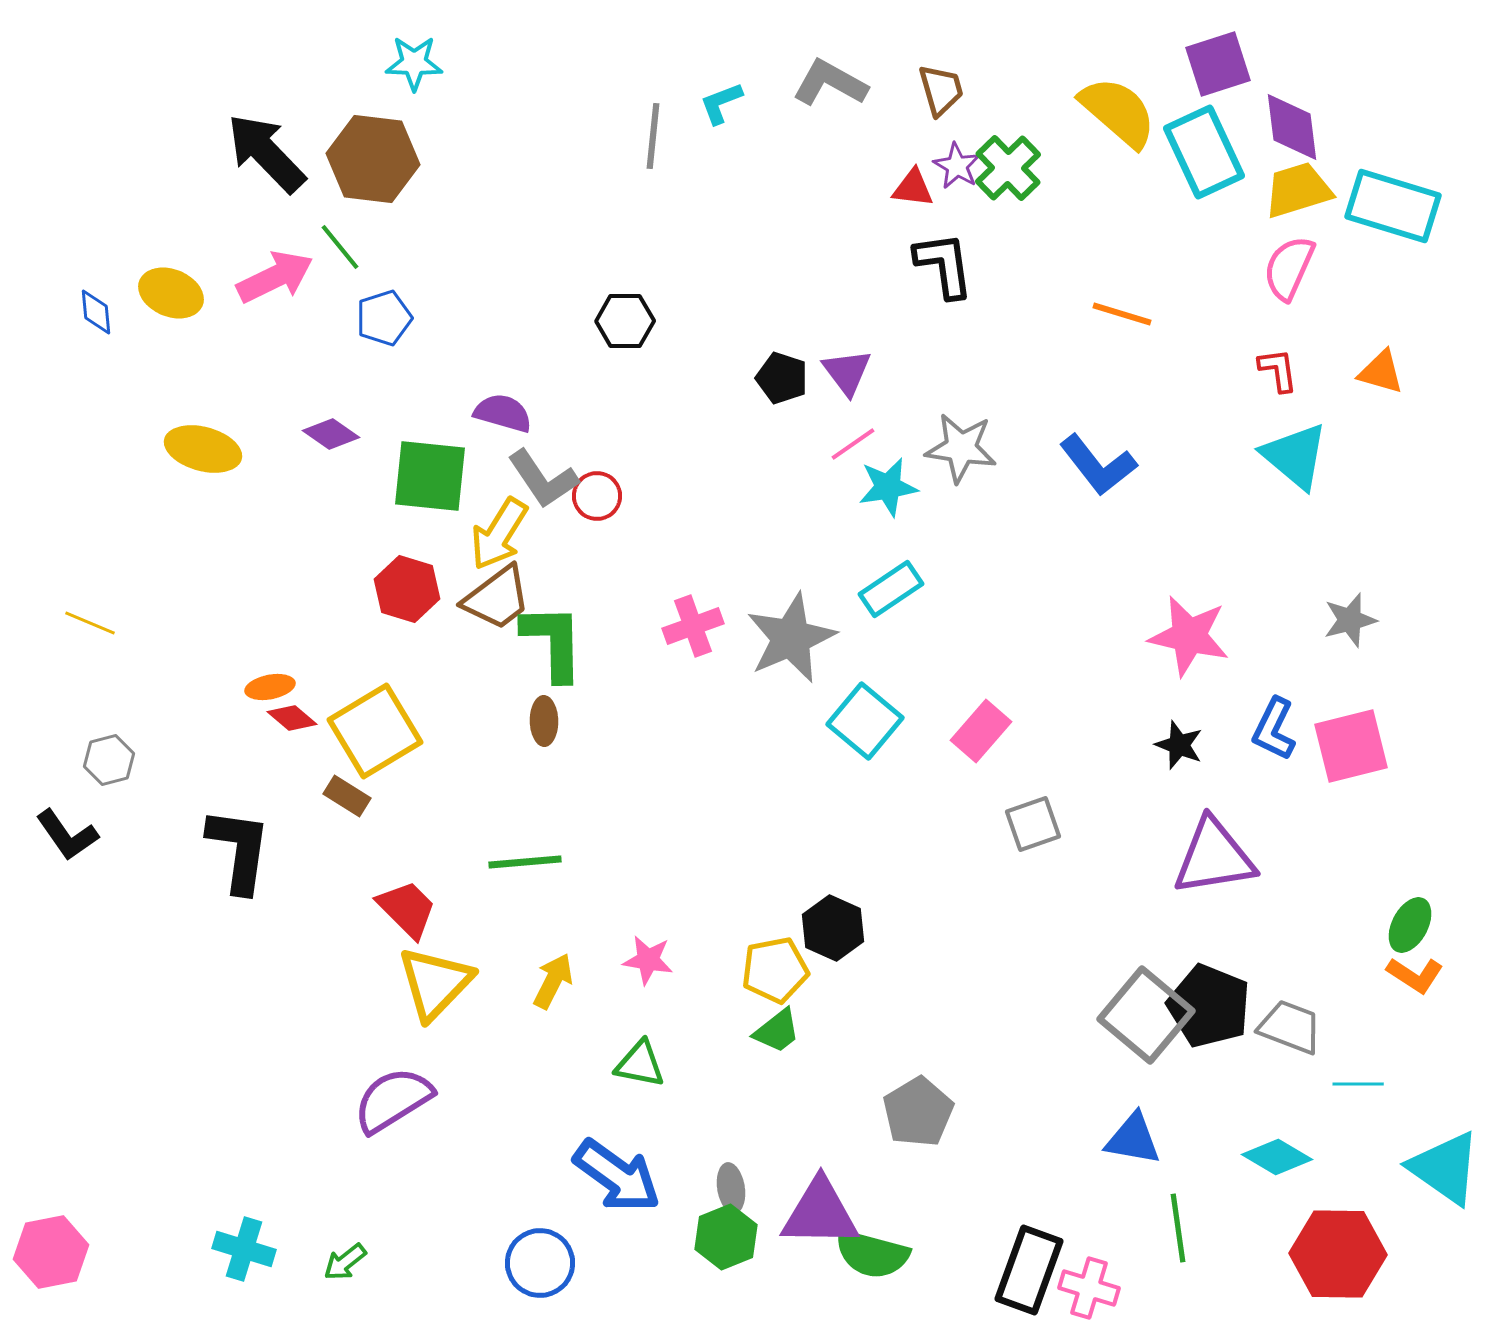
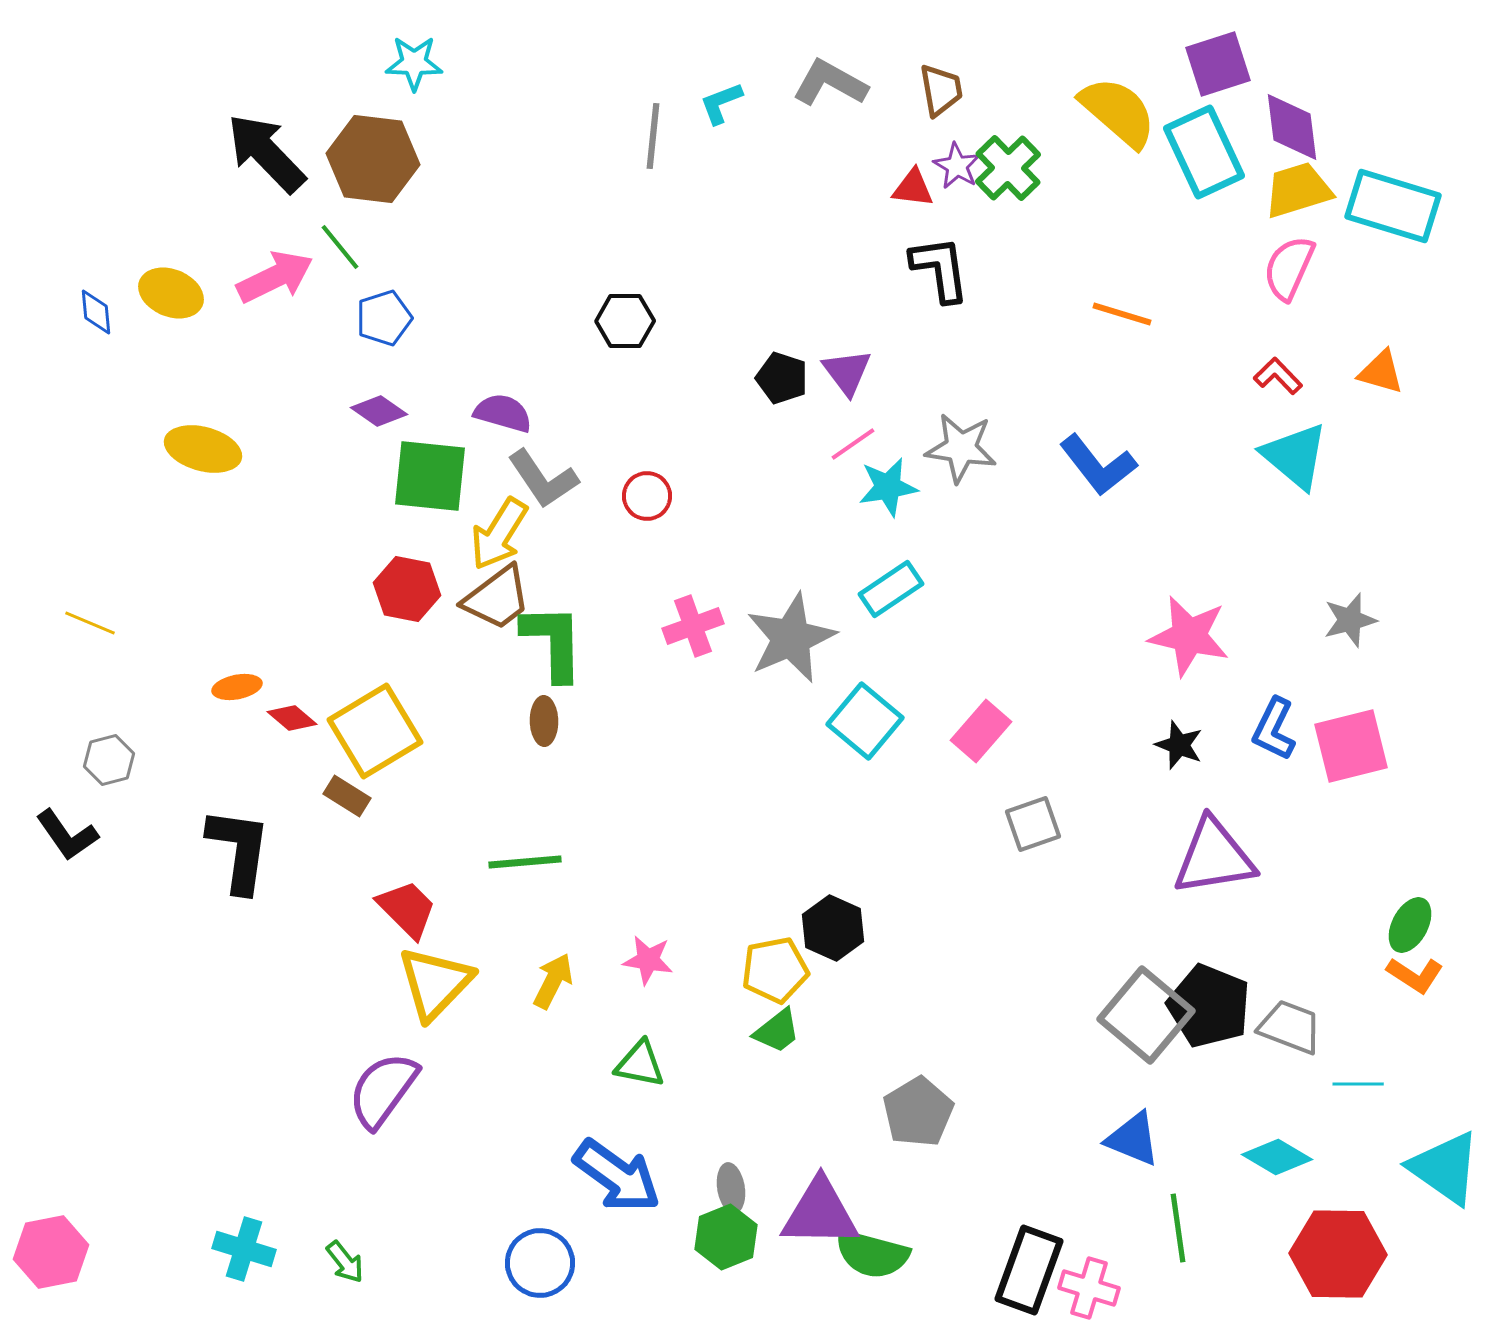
brown trapezoid at (941, 90): rotated 6 degrees clockwise
black L-shape at (944, 265): moved 4 px left, 4 px down
red L-shape at (1278, 370): moved 6 px down; rotated 36 degrees counterclockwise
purple diamond at (331, 434): moved 48 px right, 23 px up
red circle at (597, 496): moved 50 px right
red hexagon at (407, 589): rotated 6 degrees counterclockwise
orange ellipse at (270, 687): moved 33 px left
purple semicircle at (393, 1100): moved 10 px left, 10 px up; rotated 22 degrees counterclockwise
blue triangle at (1133, 1139): rotated 12 degrees clockwise
green arrow at (345, 1262): rotated 90 degrees counterclockwise
